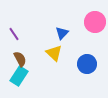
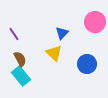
cyan rectangle: moved 2 px right; rotated 72 degrees counterclockwise
